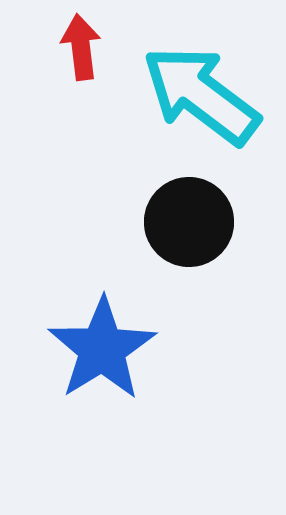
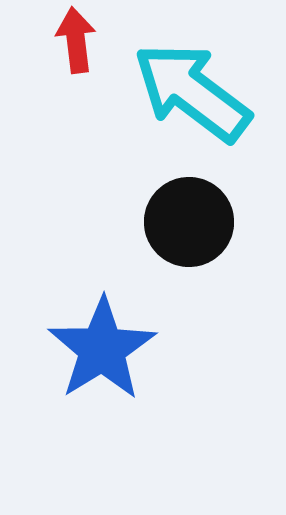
red arrow: moved 5 px left, 7 px up
cyan arrow: moved 9 px left, 3 px up
